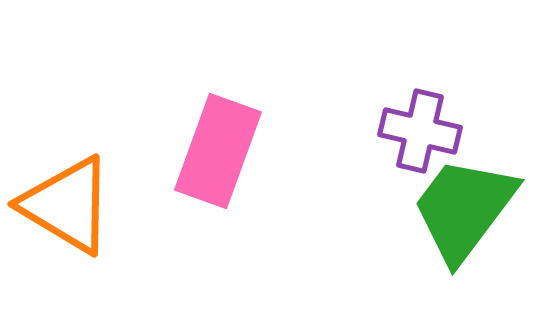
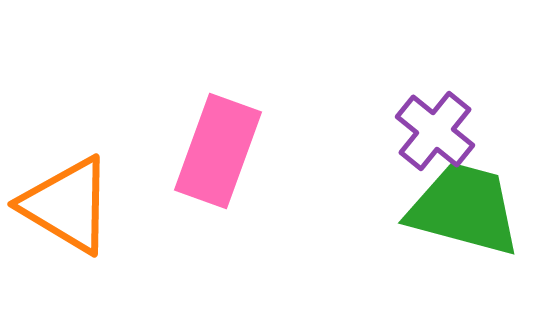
purple cross: moved 15 px right; rotated 26 degrees clockwise
green trapezoid: rotated 68 degrees clockwise
